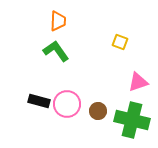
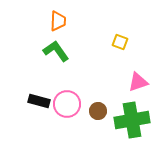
green cross: rotated 24 degrees counterclockwise
